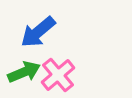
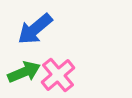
blue arrow: moved 3 px left, 3 px up
